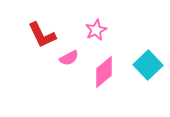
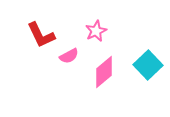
pink star: moved 1 px down
red L-shape: moved 1 px left
pink semicircle: moved 2 px up
